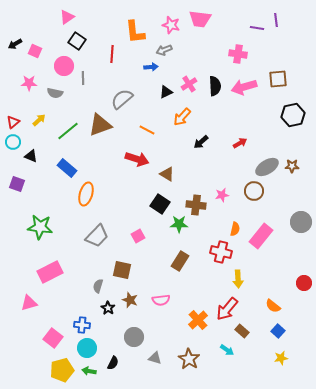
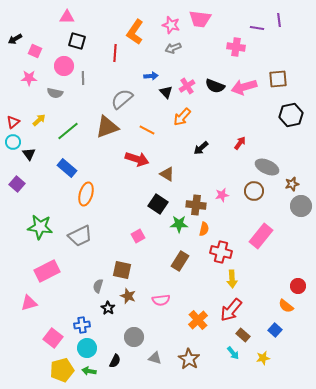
pink triangle at (67, 17): rotated 35 degrees clockwise
purple line at (276, 20): moved 3 px right
orange L-shape at (135, 32): rotated 40 degrees clockwise
black square at (77, 41): rotated 18 degrees counterclockwise
black arrow at (15, 44): moved 5 px up
gray arrow at (164, 50): moved 9 px right, 2 px up
red line at (112, 54): moved 3 px right, 1 px up
pink cross at (238, 54): moved 2 px left, 7 px up
blue arrow at (151, 67): moved 9 px down
pink star at (29, 83): moved 5 px up
pink cross at (189, 84): moved 2 px left, 2 px down
black semicircle at (215, 86): rotated 114 degrees clockwise
black triangle at (166, 92): rotated 48 degrees counterclockwise
black hexagon at (293, 115): moved 2 px left
brown triangle at (100, 125): moved 7 px right, 2 px down
black arrow at (201, 142): moved 6 px down
red arrow at (240, 143): rotated 24 degrees counterclockwise
black triangle at (31, 156): moved 2 px left, 2 px up; rotated 32 degrees clockwise
brown star at (292, 166): moved 18 px down; rotated 16 degrees counterclockwise
gray ellipse at (267, 167): rotated 55 degrees clockwise
purple square at (17, 184): rotated 21 degrees clockwise
black square at (160, 204): moved 2 px left
gray circle at (301, 222): moved 16 px up
orange semicircle at (235, 229): moved 31 px left
gray trapezoid at (97, 236): moved 17 px left; rotated 20 degrees clockwise
pink rectangle at (50, 272): moved 3 px left, 1 px up
yellow arrow at (238, 279): moved 6 px left
red circle at (304, 283): moved 6 px left, 3 px down
brown star at (130, 300): moved 2 px left, 4 px up
orange semicircle at (273, 306): moved 13 px right
red arrow at (227, 309): moved 4 px right, 1 px down
blue cross at (82, 325): rotated 14 degrees counterclockwise
brown rectangle at (242, 331): moved 1 px right, 4 px down
blue square at (278, 331): moved 3 px left, 1 px up
cyan arrow at (227, 350): moved 6 px right, 3 px down; rotated 16 degrees clockwise
yellow star at (281, 358): moved 18 px left
black semicircle at (113, 363): moved 2 px right, 2 px up
